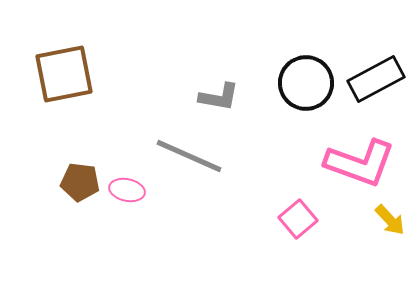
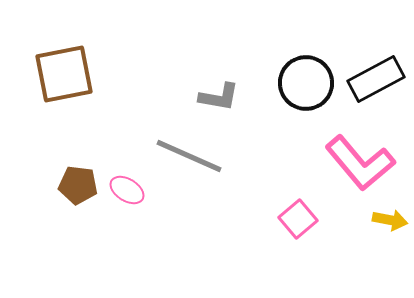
pink L-shape: rotated 30 degrees clockwise
brown pentagon: moved 2 px left, 3 px down
pink ellipse: rotated 20 degrees clockwise
yellow arrow: rotated 36 degrees counterclockwise
